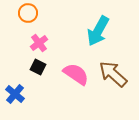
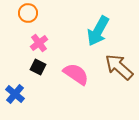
brown arrow: moved 6 px right, 7 px up
